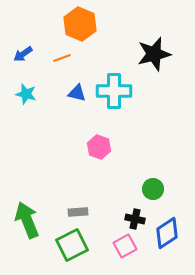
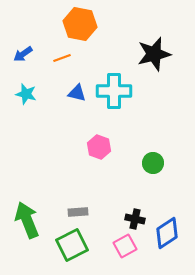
orange hexagon: rotated 12 degrees counterclockwise
green circle: moved 26 px up
